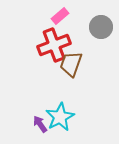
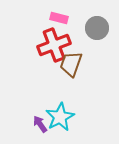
pink rectangle: moved 1 px left, 2 px down; rotated 54 degrees clockwise
gray circle: moved 4 px left, 1 px down
